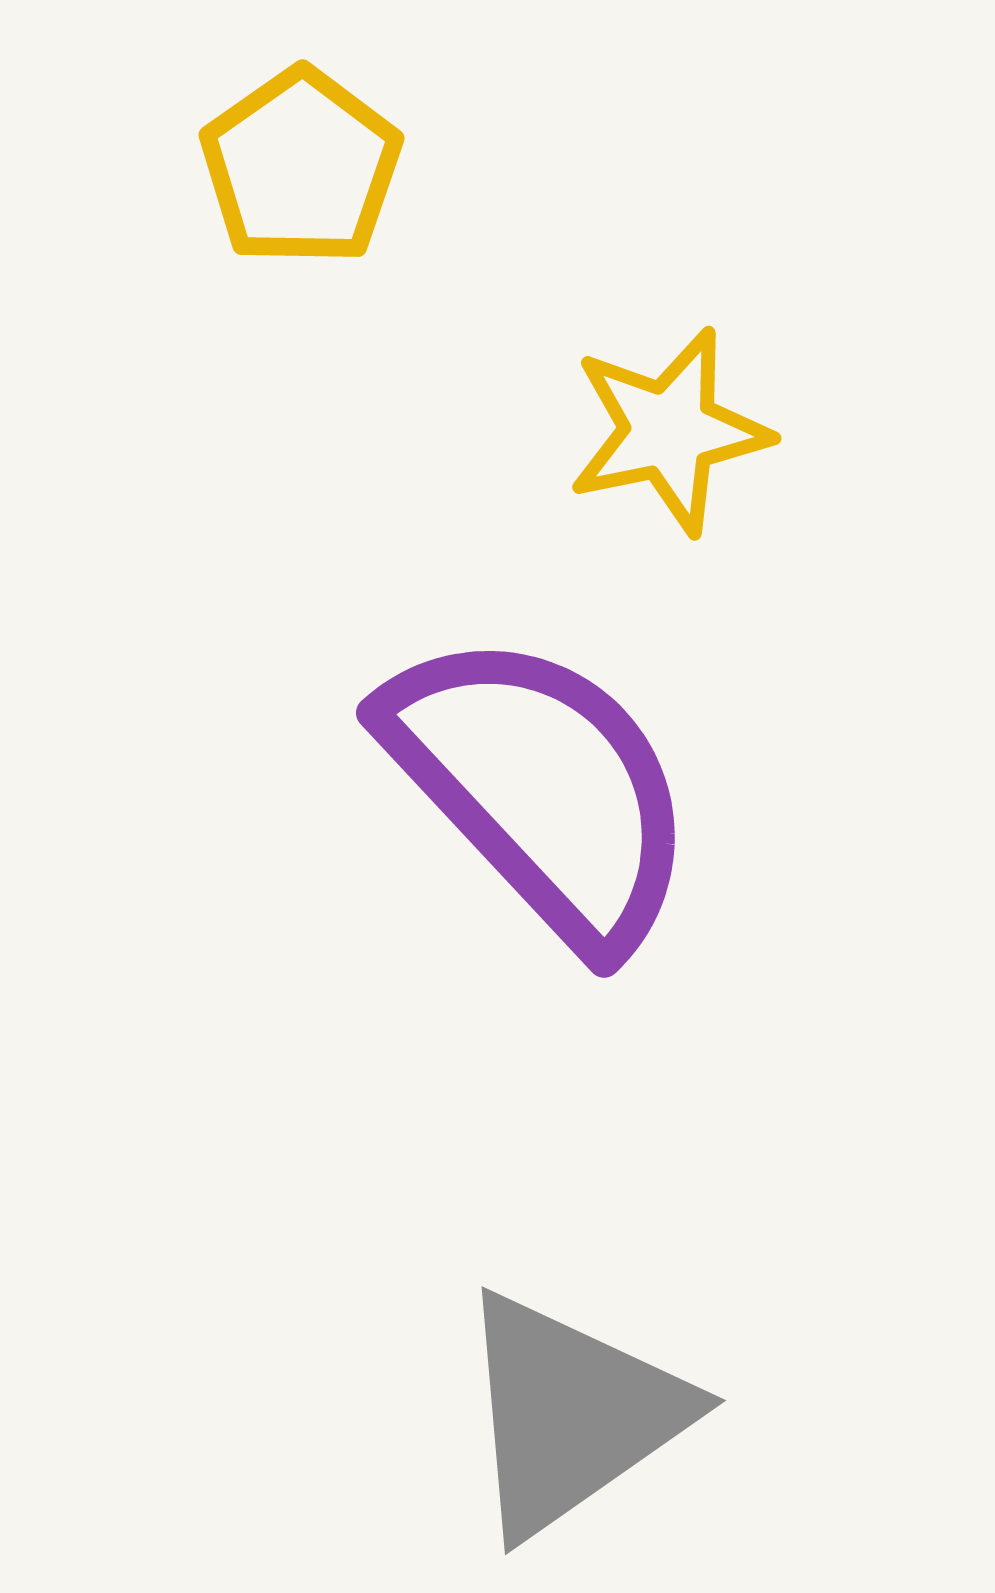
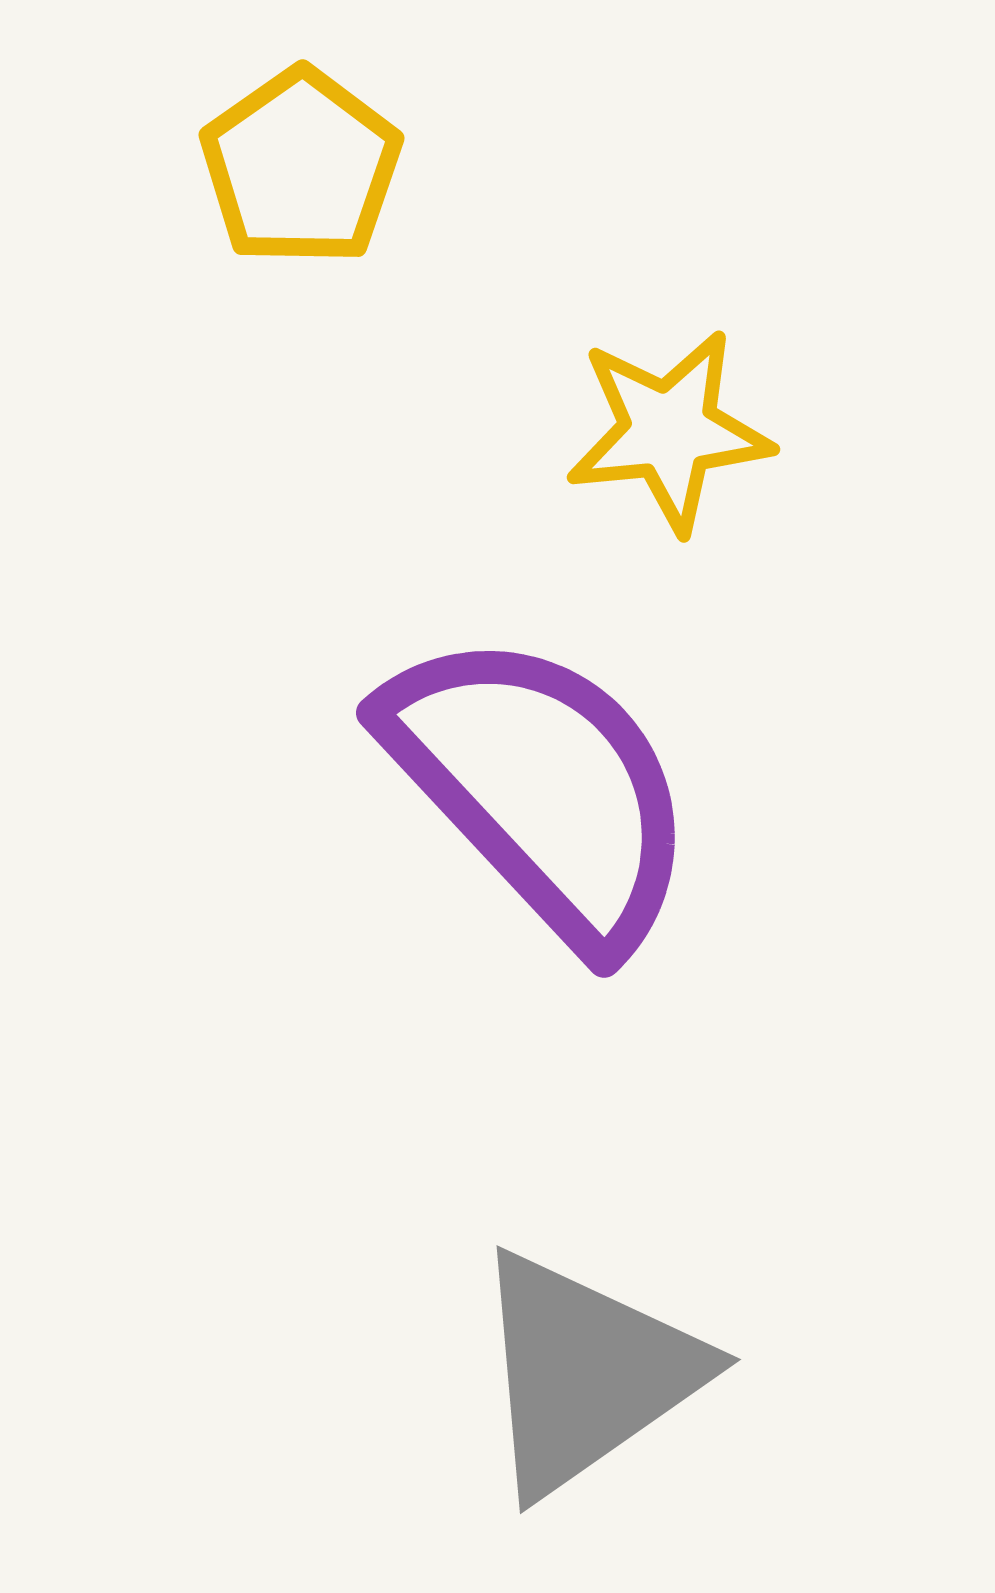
yellow star: rotated 6 degrees clockwise
gray triangle: moved 15 px right, 41 px up
